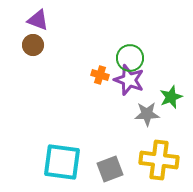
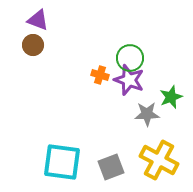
yellow cross: rotated 21 degrees clockwise
gray square: moved 1 px right, 2 px up
